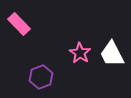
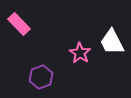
white trapezoid: moved 12 px up
